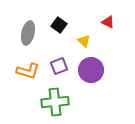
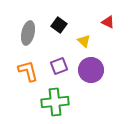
orange L-shape: rotated 120 degrees counterclockwise
